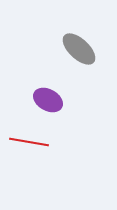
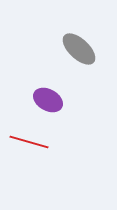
red line: rotated 6 degrees clockwise
